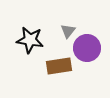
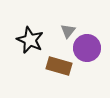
black star: rotated 16 degrees clockwise
brown rectangle: rotated 25 degrees clockwise
